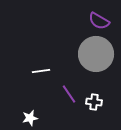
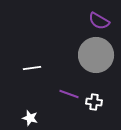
gray circle: moved 1 px down
white line: moved 9 px left, 3 px up
purple line: rotated 36 degrees counterclockwise
white star: rotated 28 degrees clockwise
